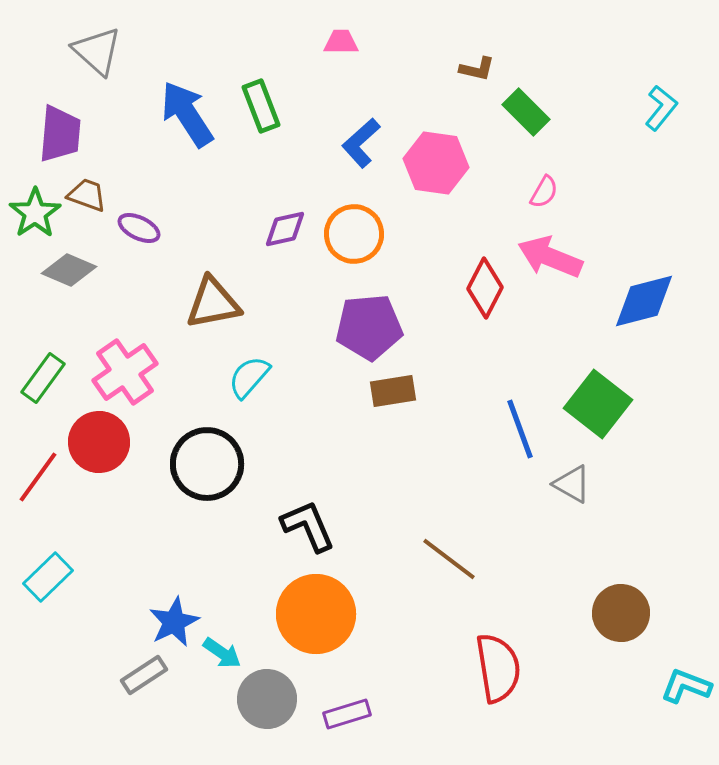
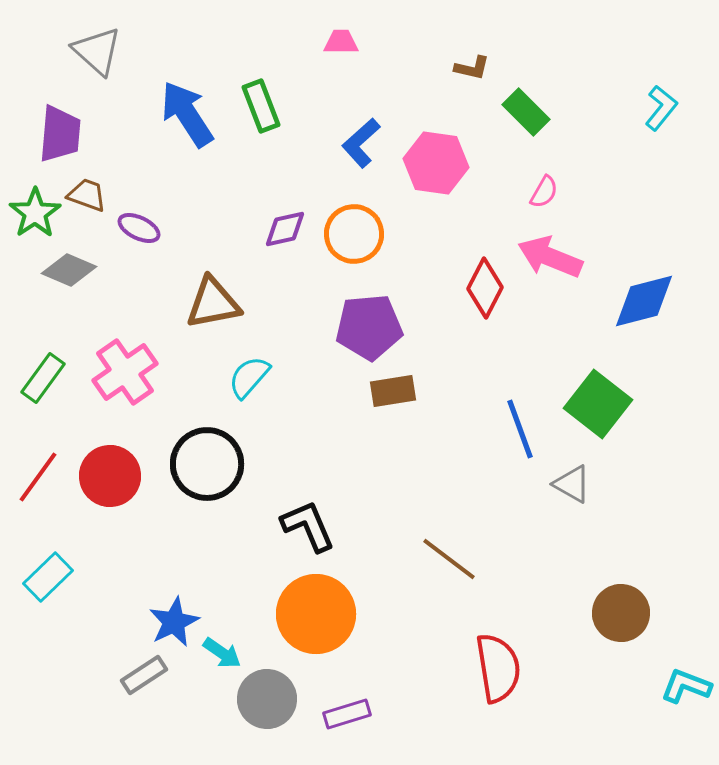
brown L-shape at (477, 69): moved 5 px left, 1 px up
red circle at (99, 442): moved 11 px right, 34 px down
